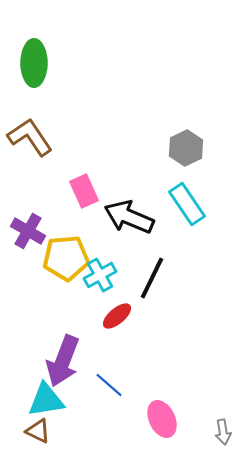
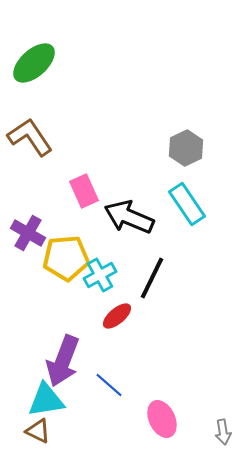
green ellipse: rotated 48 degrees clockwise
purple cross: moved 2 px down
